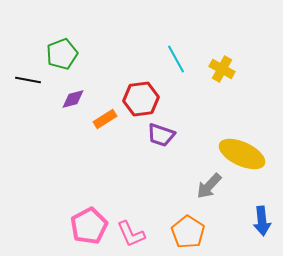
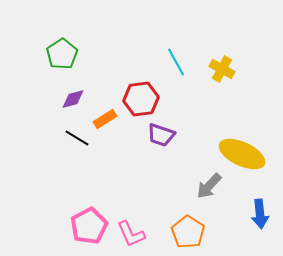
green pentagon: rotated 12 degrees counterclockwise
cyan line: moved 3 px down
black line: moved 49 px right, 58 px down; rotated 20 degrees clockwise
blue arrow: moved 2 px left, 7 px up
